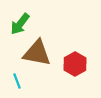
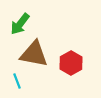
brown triangle: moved 3 px left, 1 px down
red hexagon: moved 4 px left, 1 px up
